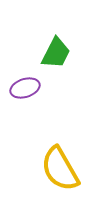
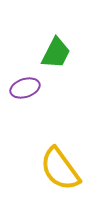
yellow semicircle: rotated 6 degrees counterclockwise
